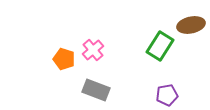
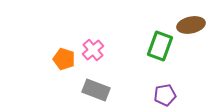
green rectangle: rotated 12 degrees counterclockwise
purple pentagon: moved 2 px left
